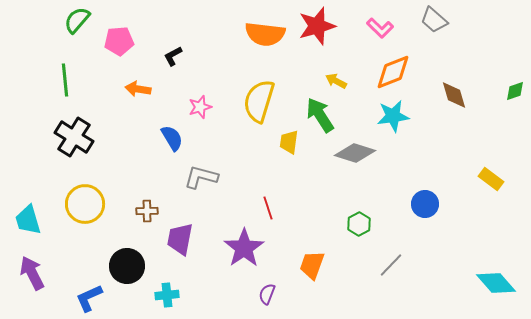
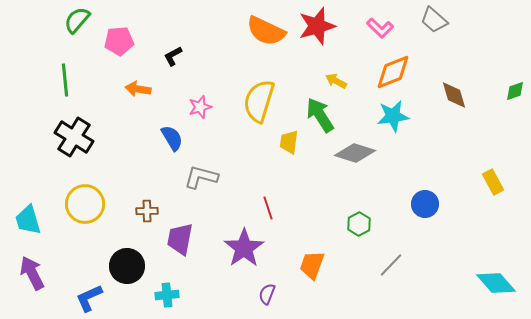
orange semicircle: moved 1 px right, 3 px up; rotated 18 degrees clockwise
yellow rectangle: moved 2 px right, 3 px down; rotated 25 degrees clockwise
